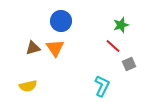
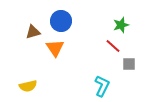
brown triangle: moved 16 px up
gray square: rotated 24 degrees clockwise
